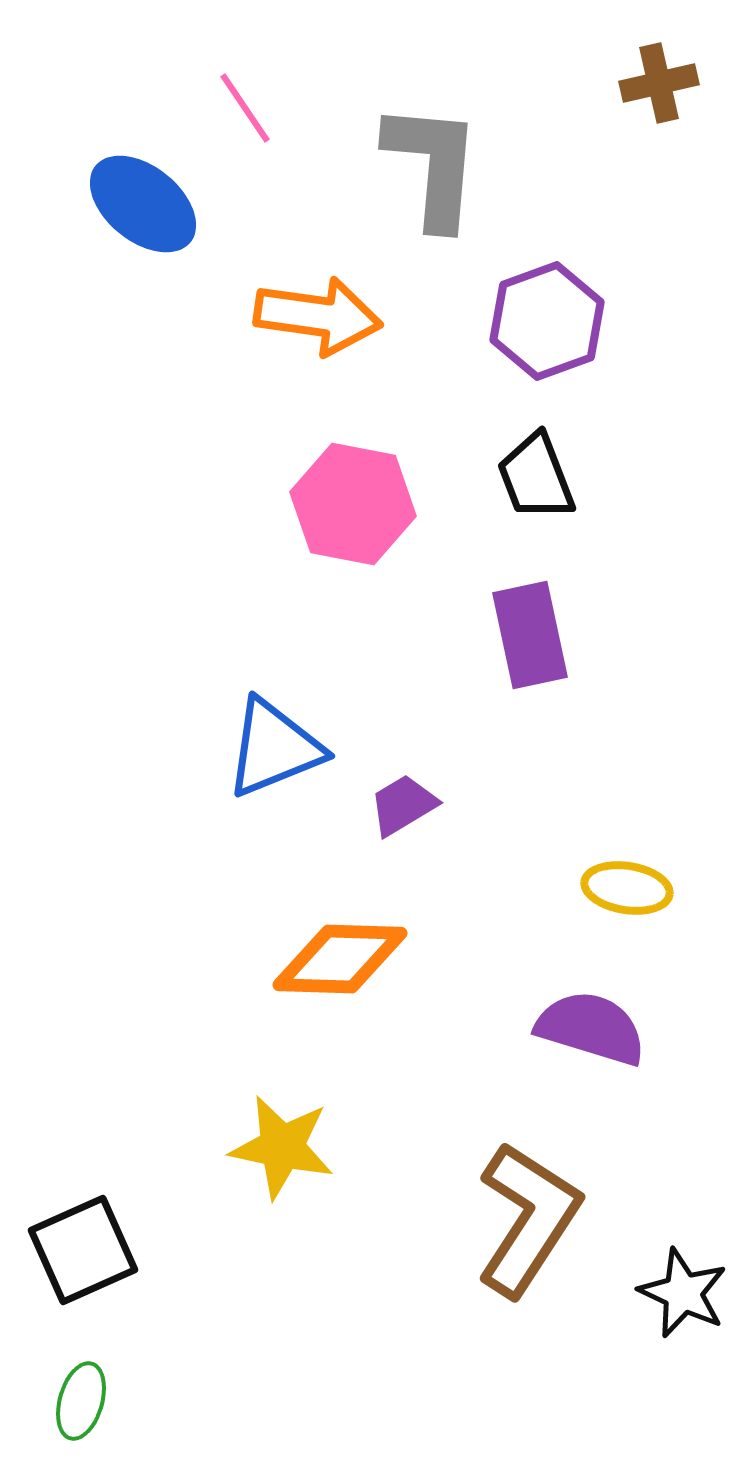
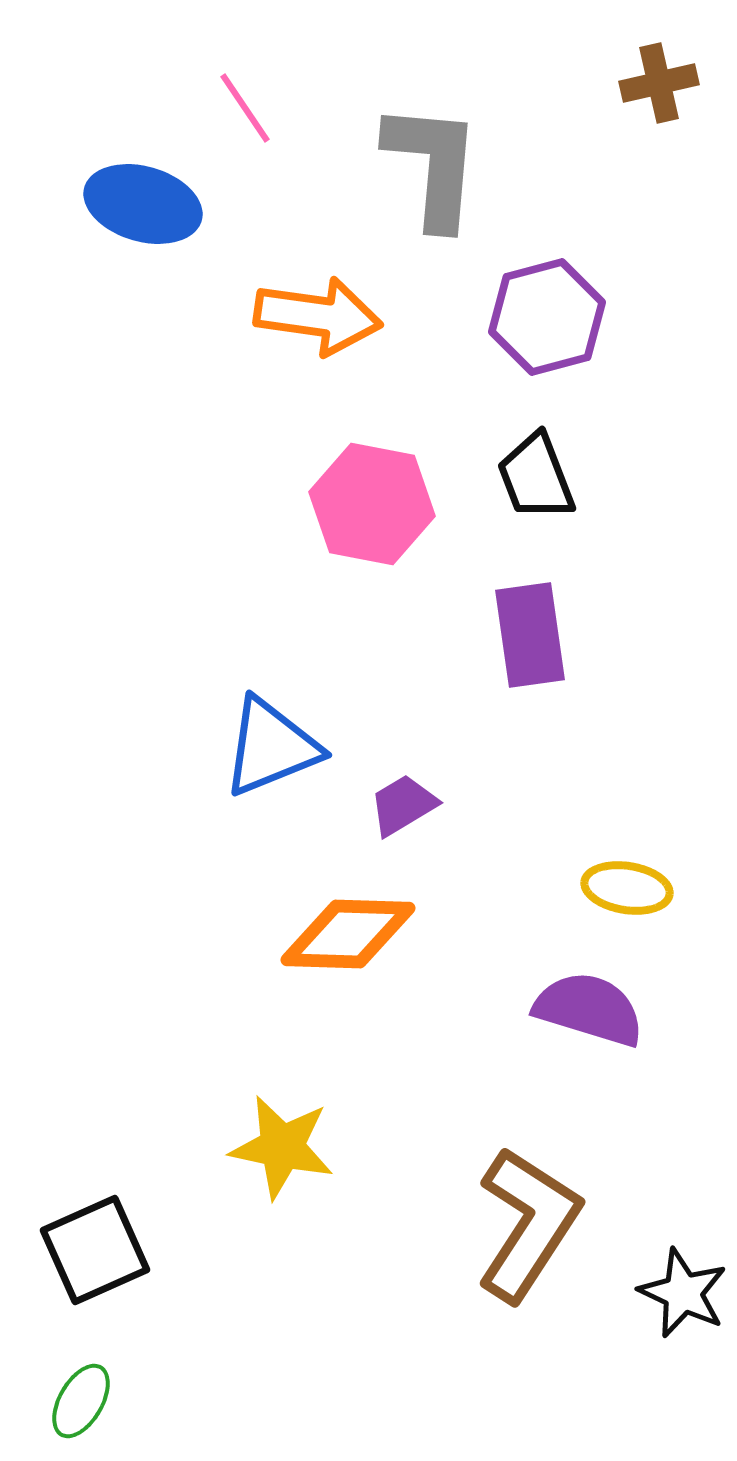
blue ellipse: rotated 23 degrees counterclockwise
purple hexagon: moved 4 px up; rotated 5 degrees clockwise
pink hexagon: moved 19 px right
purple rectangle: rotated 4 degrees clockwise
blue triangle: moved 3 px left, 1 px up
orange diamond: moved 8 px right, 25 px up
purple semicircle: moved 2 px left, 19 px up
brown L-shape: moved 5 px down
black square: moved 12 px right
green ellipse: rotated 14 degrees clockwise
